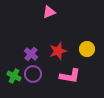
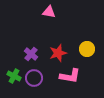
pink triangle: rotated 32 degrees clockwise
red star: moved 2 px down
purple circle: moved 1 px right, 4 px down
